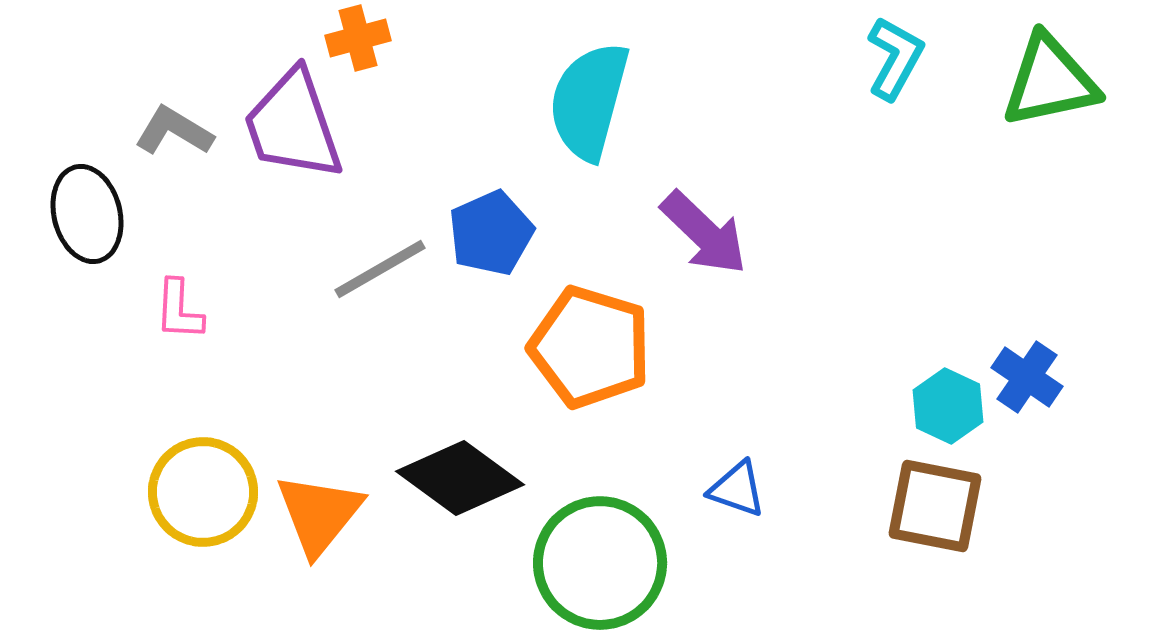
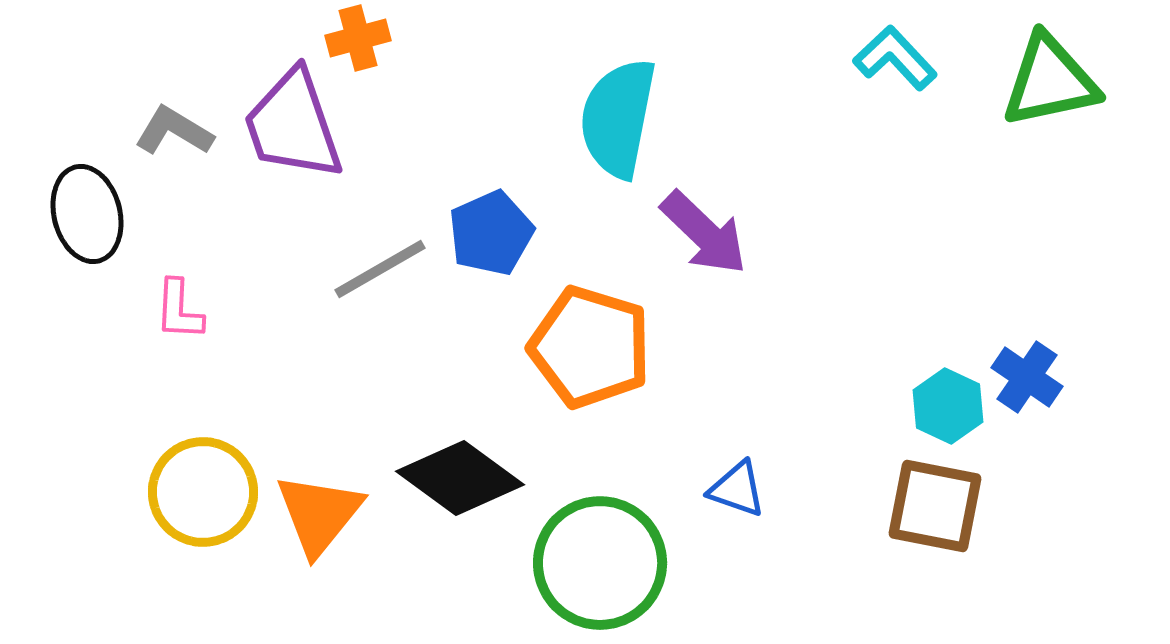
cyan L-shape: rotated 72 degrees counterclockwise
cyan semicircle: moved 29 px right, 17 px down; rotated 4 degrees counterclockwise
